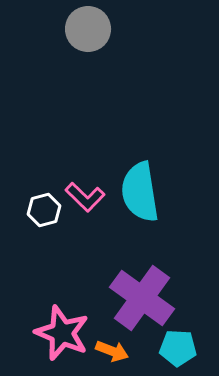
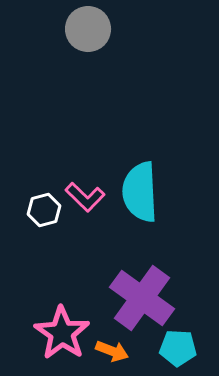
cyan semicircle: rotated 6 degrees clockwise
pink star: rotated 12 degrees clockwise
